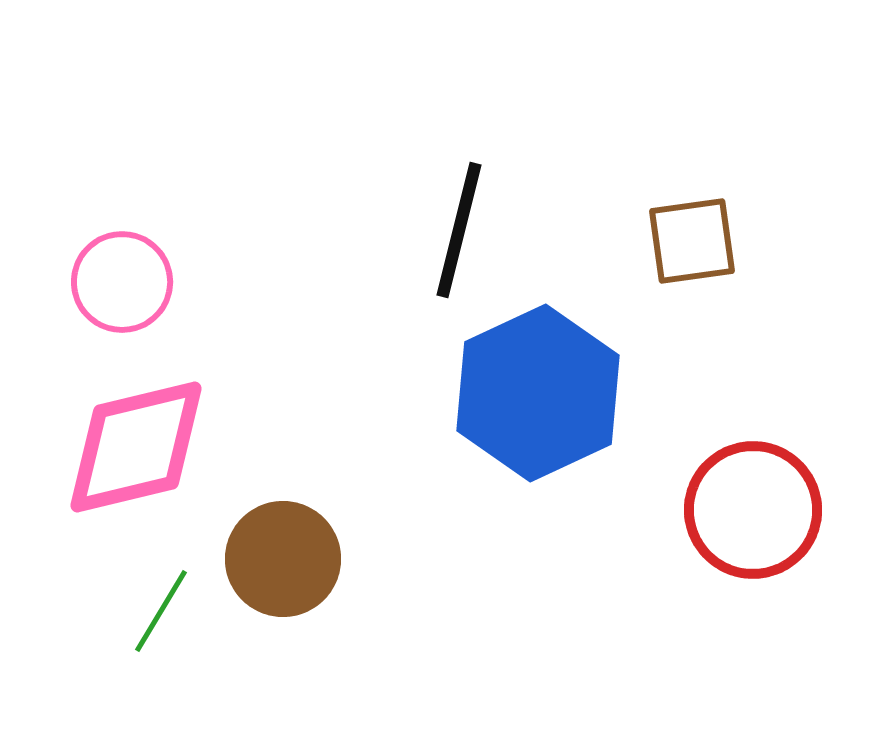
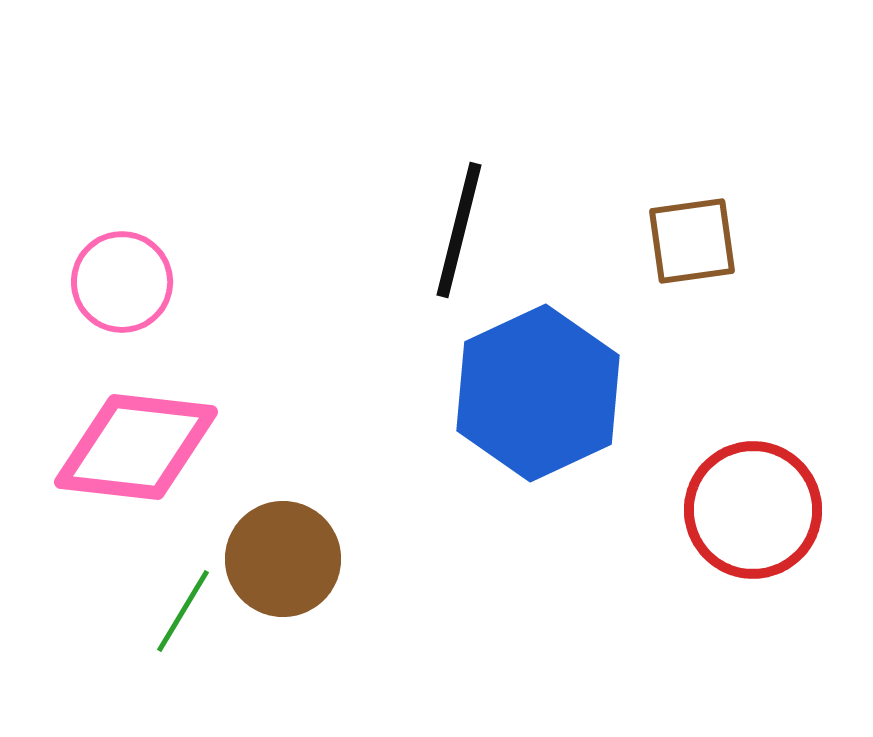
pink diamond: rotated 20 degrees clockwise
green line: moved 22 px right
